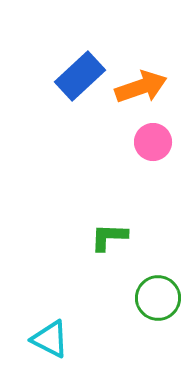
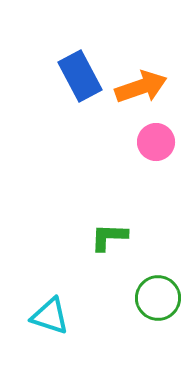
blue rectangle: rotated 75 degrees counterclockwise
pink circle: moved 3 px right
cyan triangle: moved 23 px up; rotated 9 degrees counterclockwise
